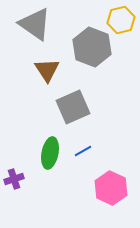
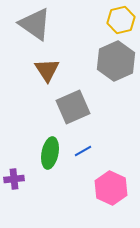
gray hexagon: moved 24 px right, 14 px down; rotated 15 degrees clockwise
purple cross: rotated 12 degrees clockwise
